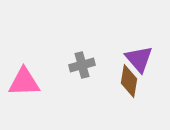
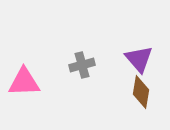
brown diamond: moved 12 px right, 11 px down
